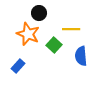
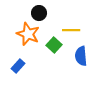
yellow line: moved 1 px down
